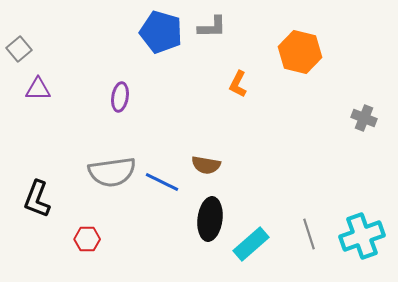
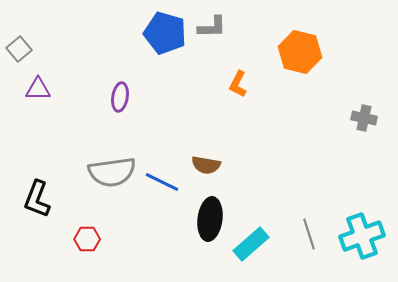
blue pentagon: moved 4 px right, 1 px down
gray cross: rotated 10 degrees counterclockwise
